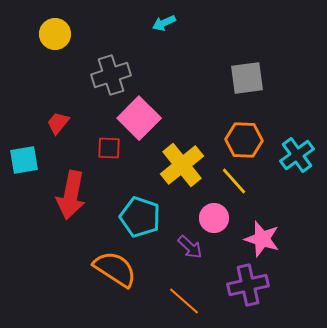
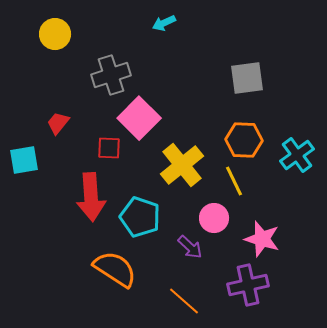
yellow line: rotated 16 degrees clockwise
red arrow: moved 20 px right, 2 px down; rotated 15 degrees counterclockwise
